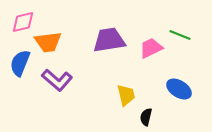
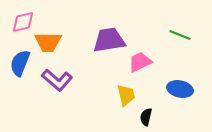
orange trapezoid: rotated 8 degrees clockwise
pink trapezoid: moved 11 px left, 14 px down
blue ellipse: moved 1 px right; rotated 20 degrees counterclockwise
